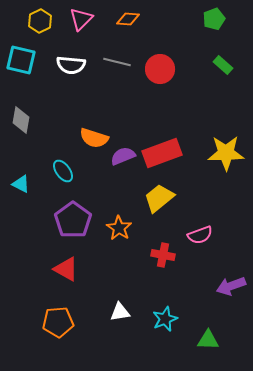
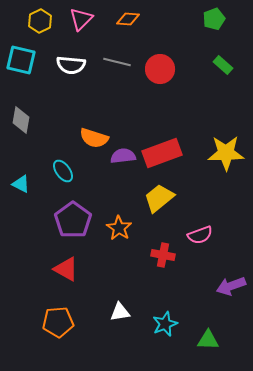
purple semicircle: rotated 15 degrees clockwise
cyan star: moved 5 px down
